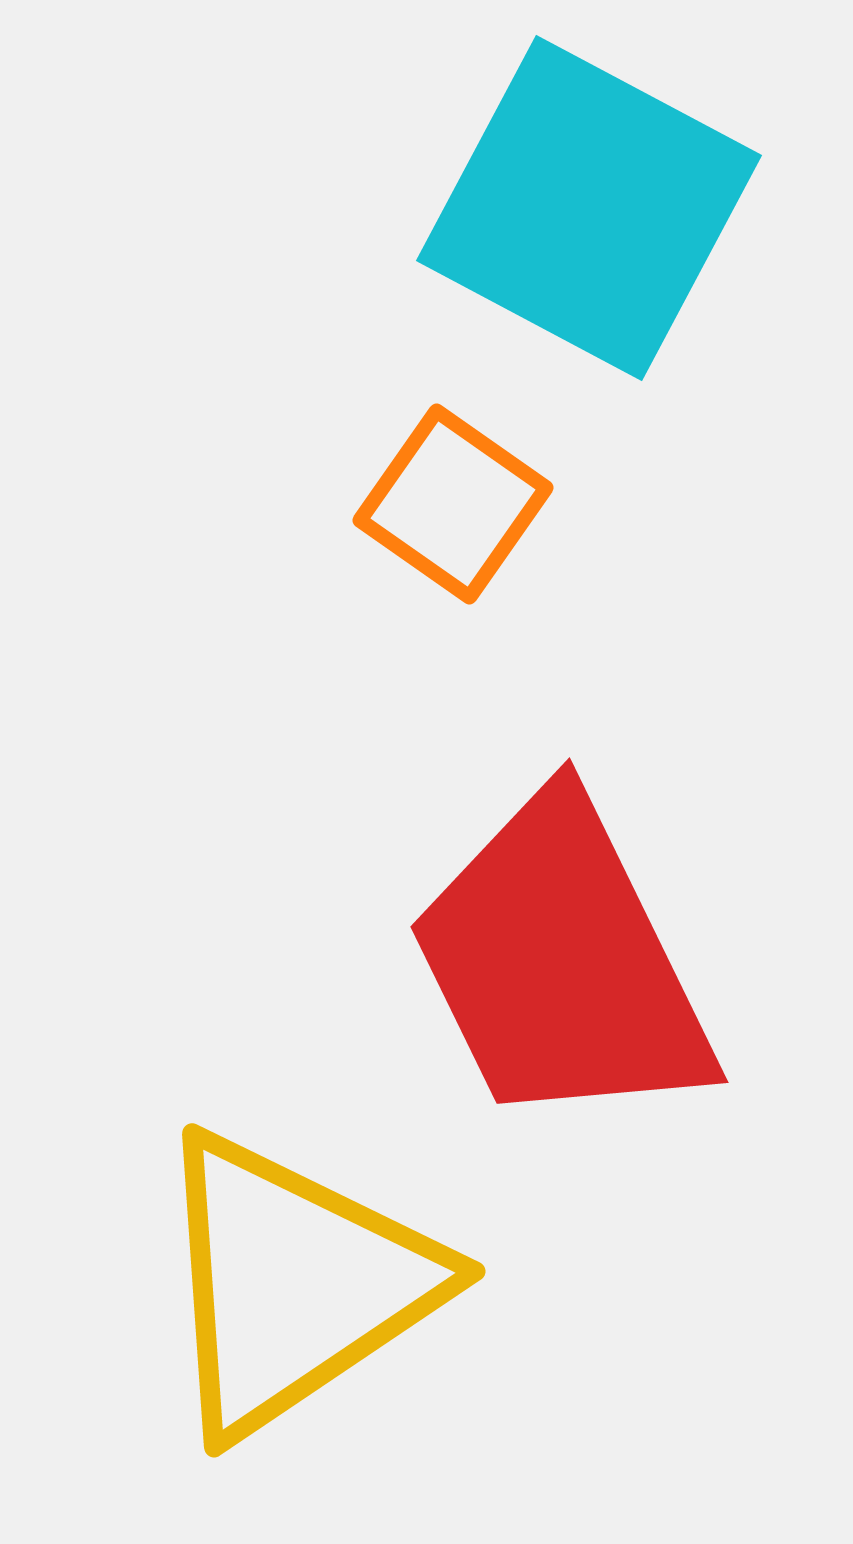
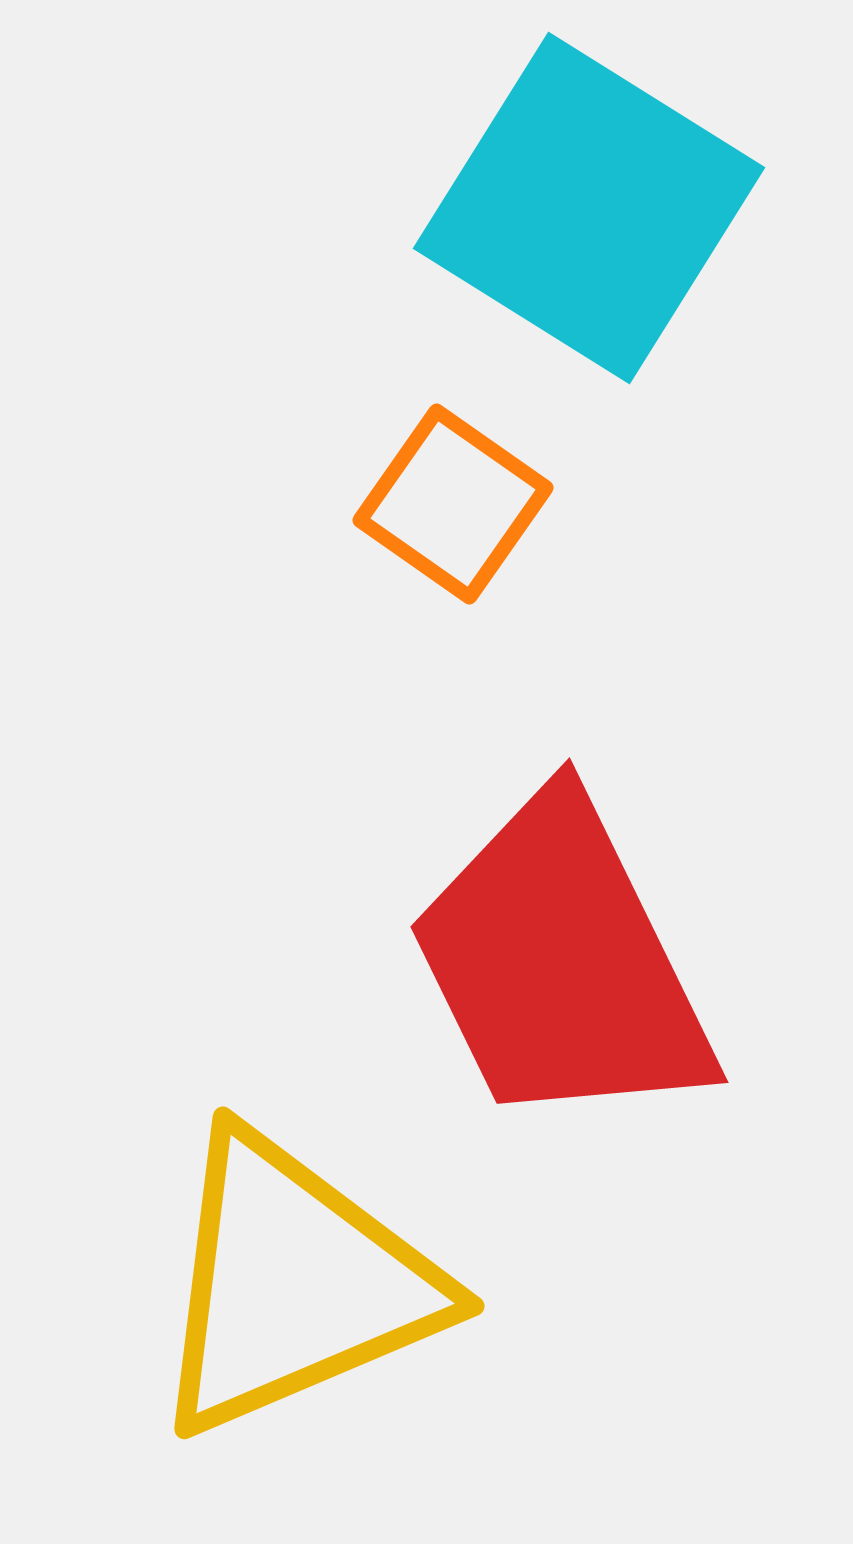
cyan square: rotated 4 degrees clockwise
yellow triangle: rotated 11 degrees clockwise
